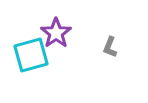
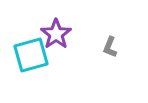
purple star: moved 1 px down
